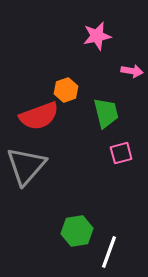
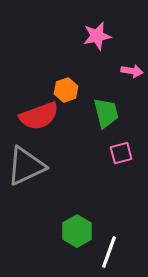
gray triangle: rotated 24 degrees clockwise
green hexagon: rotated 20 degrees counterclockwise
